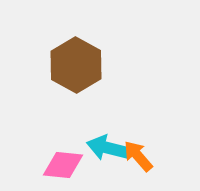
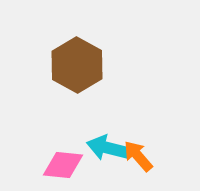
brown hexagon: moved 1 px right
